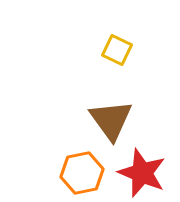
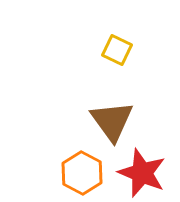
brown triangle: moved 1 px right, 1 px down
orange hexagon: rotated 21 degrees counterclockwise
